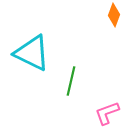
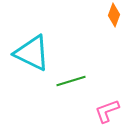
green line: rotated 60 degrees clockwise
pink L-shape: moved 2 px up
